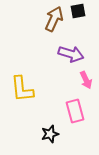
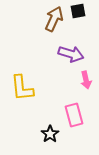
pink arrow: rotated 12 degrees clockwise
yellow L-shape: moved 1 px up
pink rectangle: moved 1 px left, 4 px down
black star: rotated 18 degrees counterclockwise
